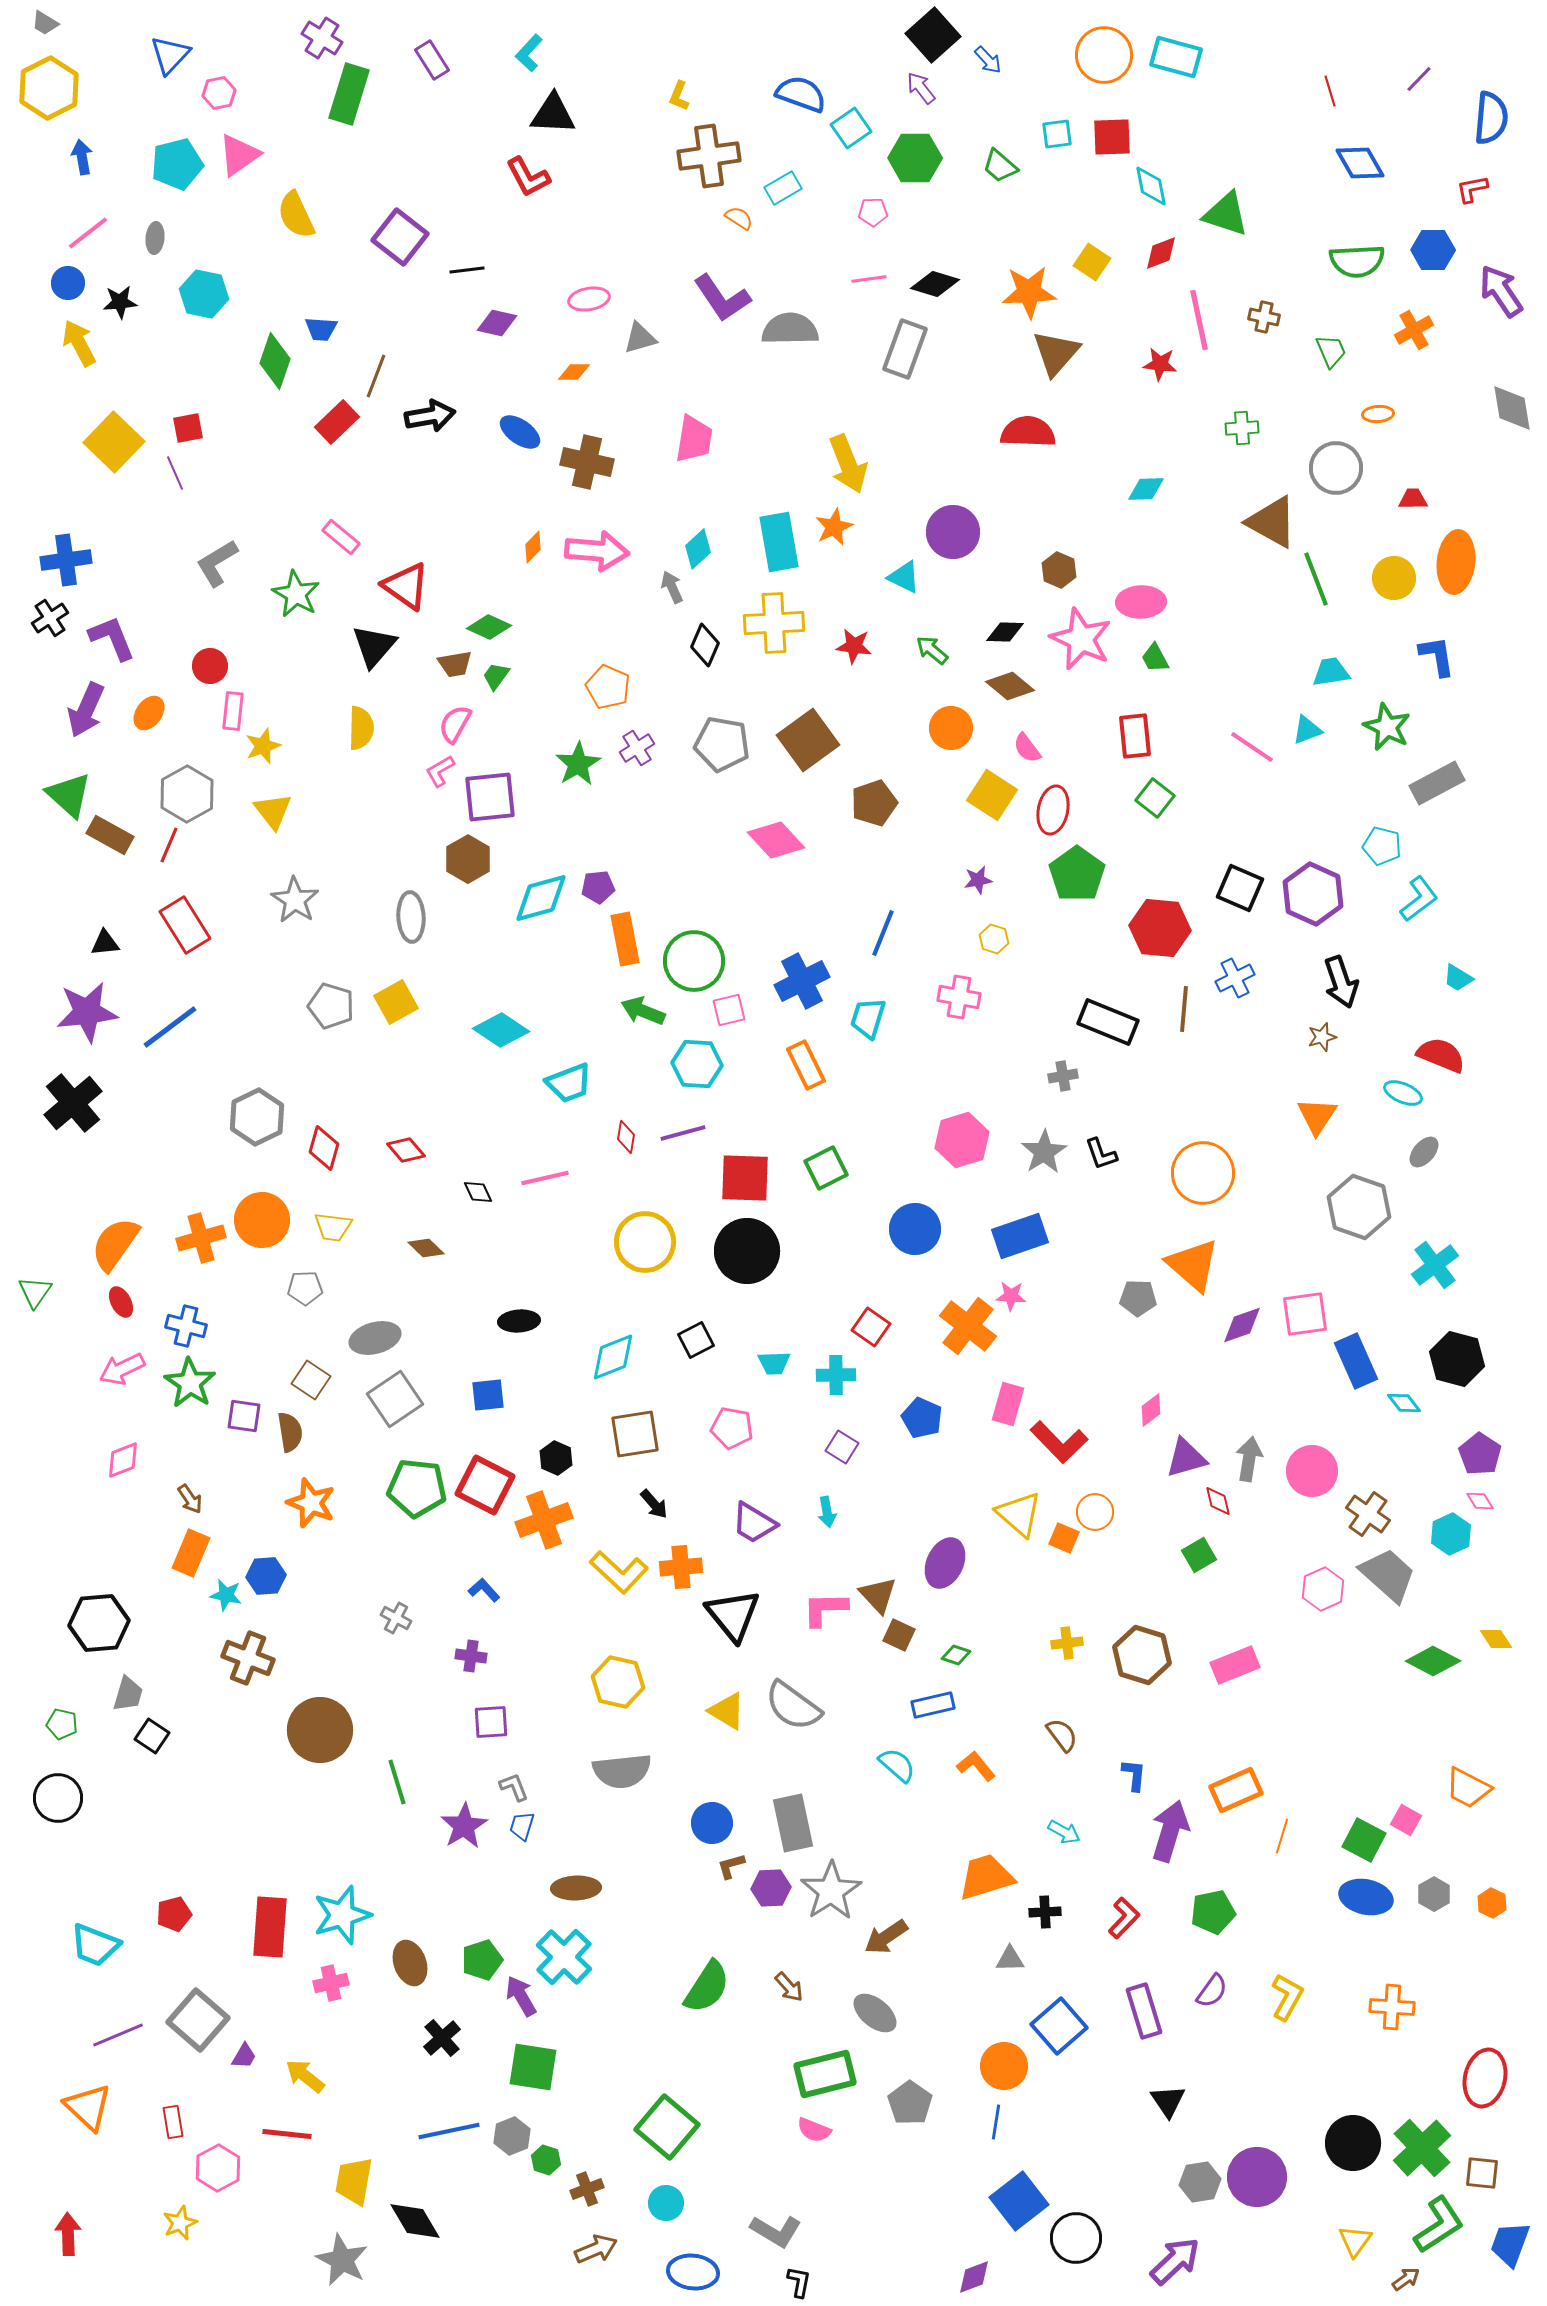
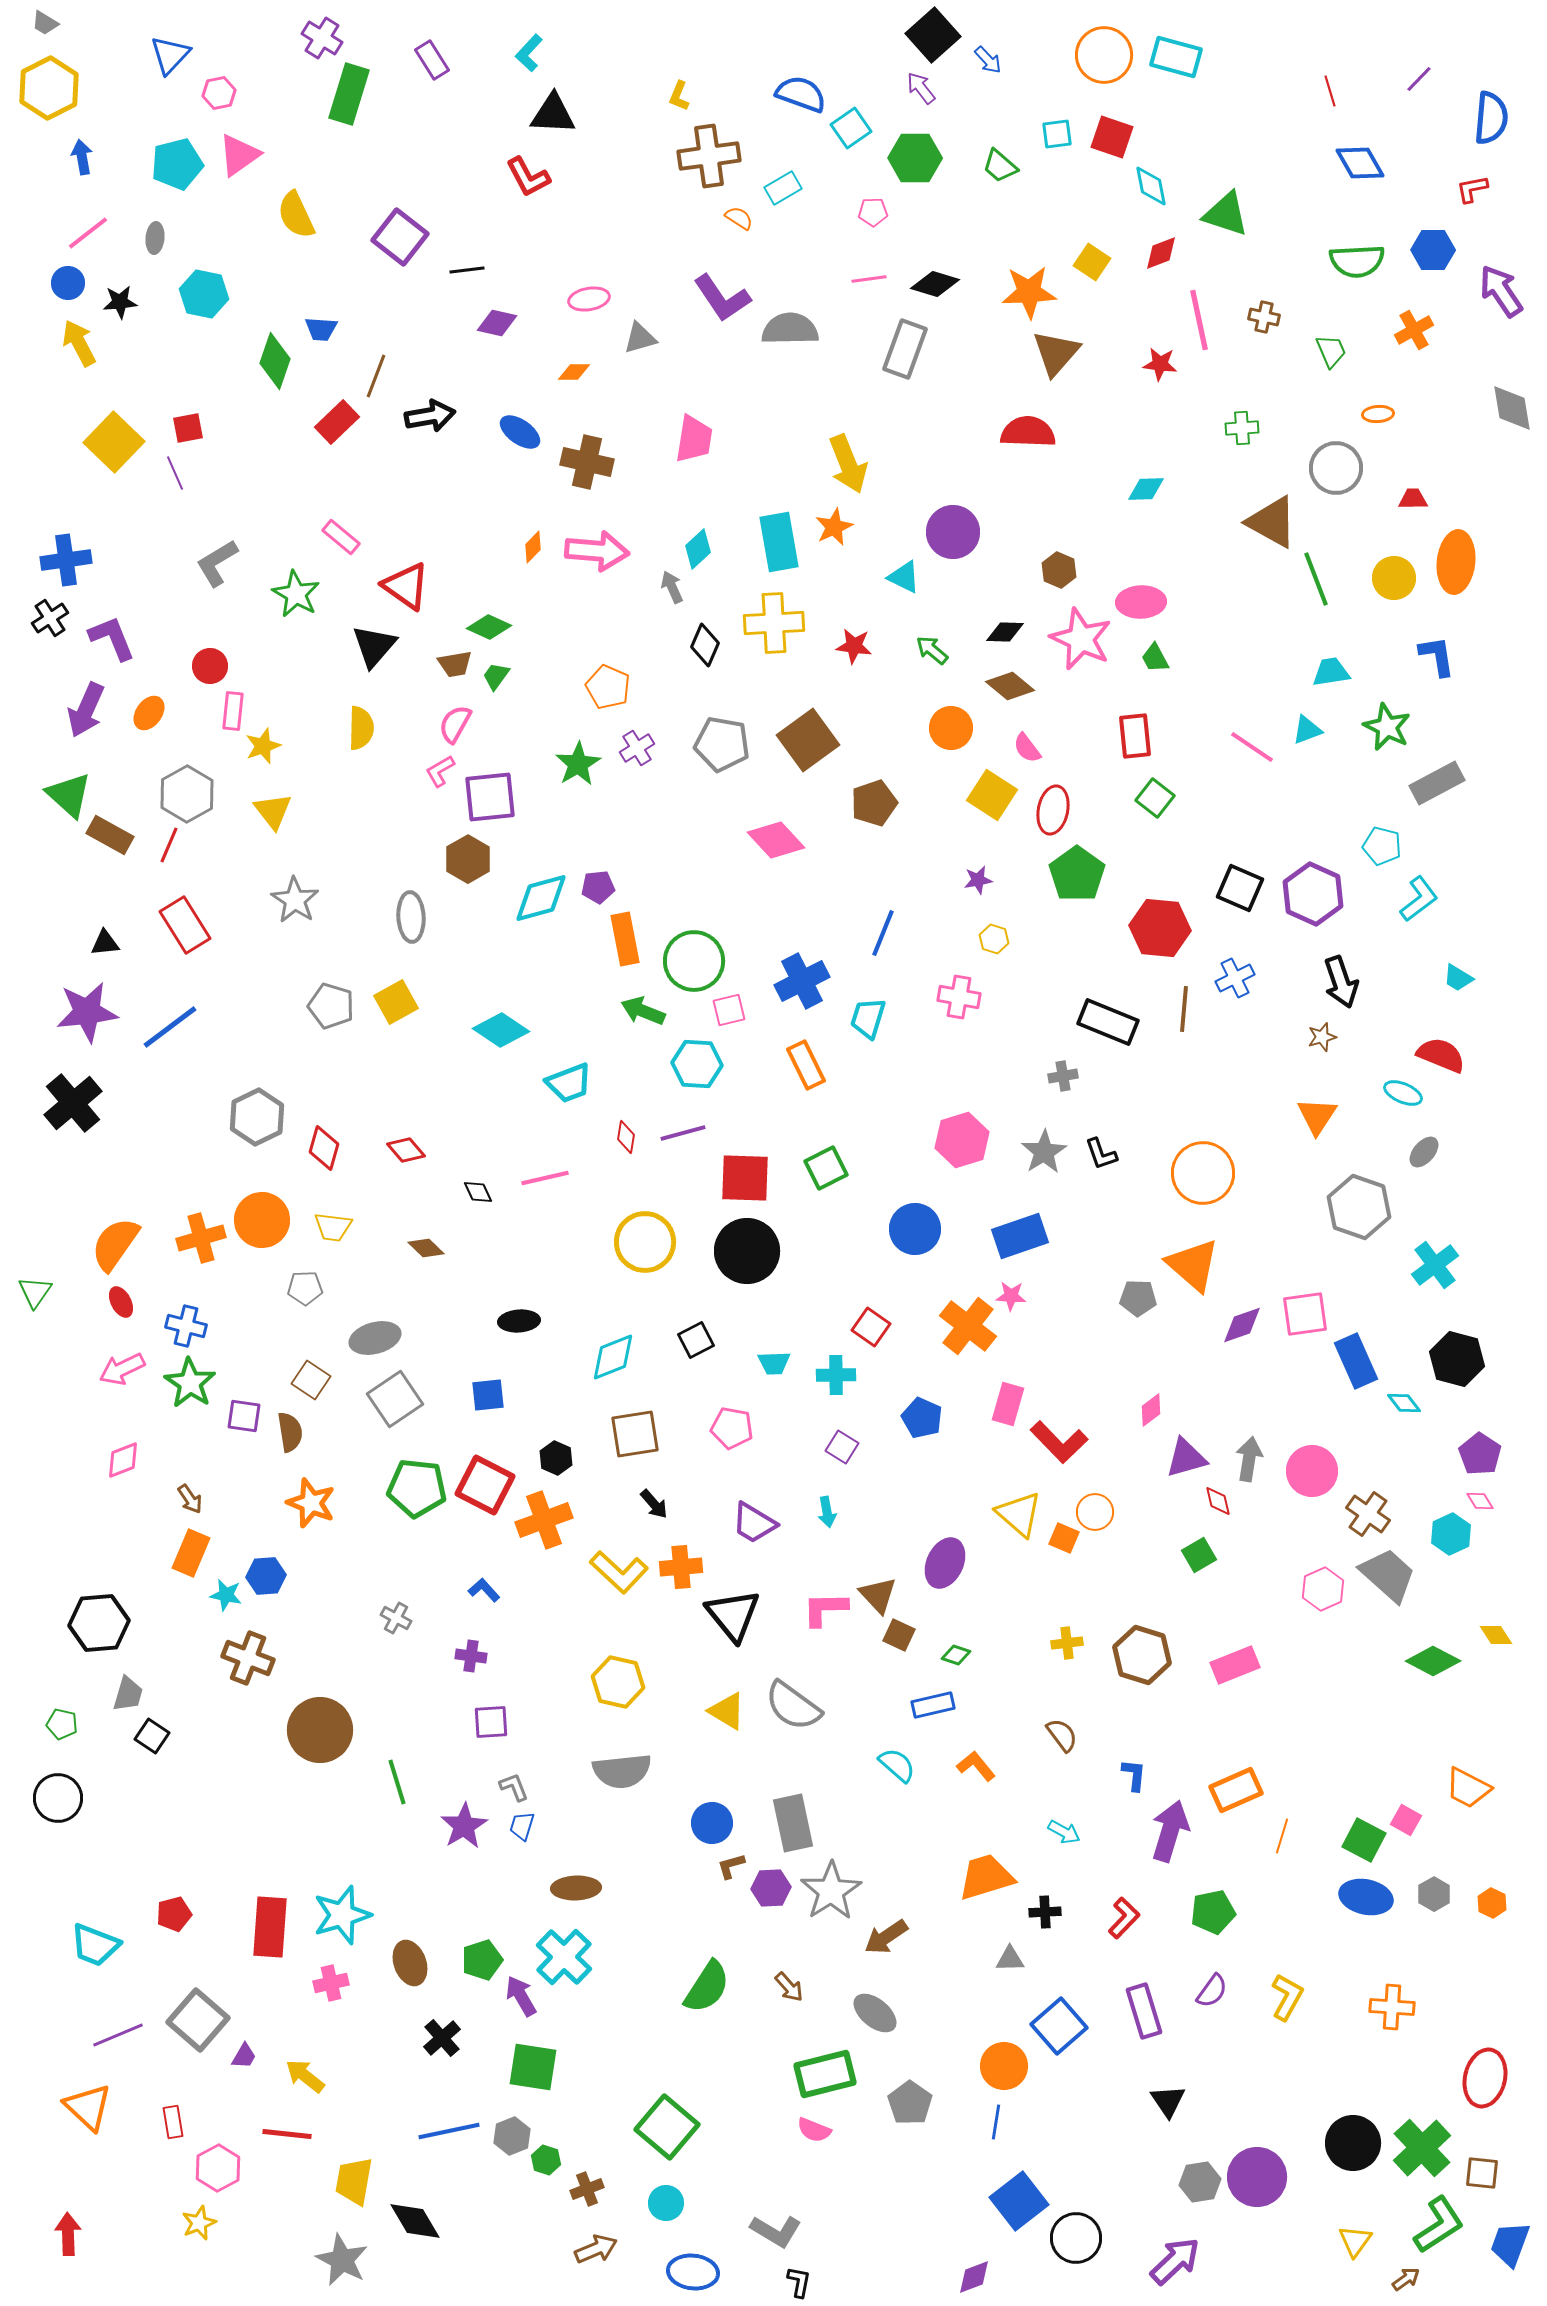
red square at (1112, 137): rotated 21 degrees clockwise
yellow diamond at (1496, 1639): moved 4 px up
yellow star at (180, 2223): moved 19 px right
